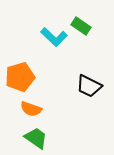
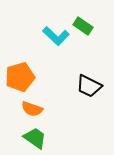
green rectangle: moved 2 px right
cyan L-shape: moved 2 px right, 1 px up
orange semicircle: moved 1 px right
green trapezoid: moved 1 px left
